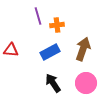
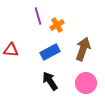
orange cross: rotated 24 degrees counterclockwise
black arrow: moved 3 px left, 2 px up
